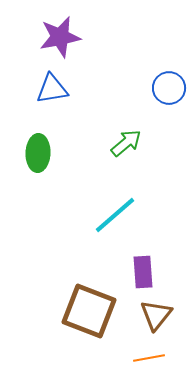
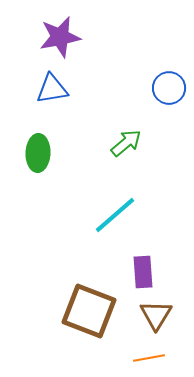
brown triangle: rotated 8 degrees counterclockwise
